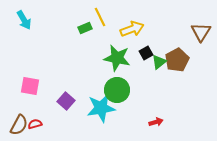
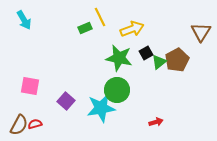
green star: moved 2 px right
